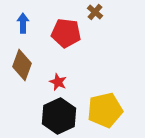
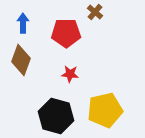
red pentagon: rotated 8 degrees counterclockwise
brown diamond: moved 1 px left, 5 px up
red star: moved 12 px right, 8 px up; rotated 18 degrees counterclockwise
black hexagon: moved 3 px left; rotated 20 degrees counterclockwise
